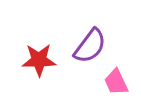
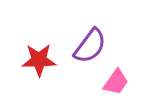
pink trapezoid: rotated 120 degrees counterclockwise
